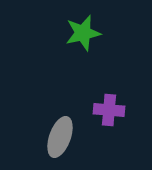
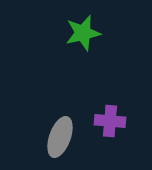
purple cross: moved 1 px right, 11 px down
